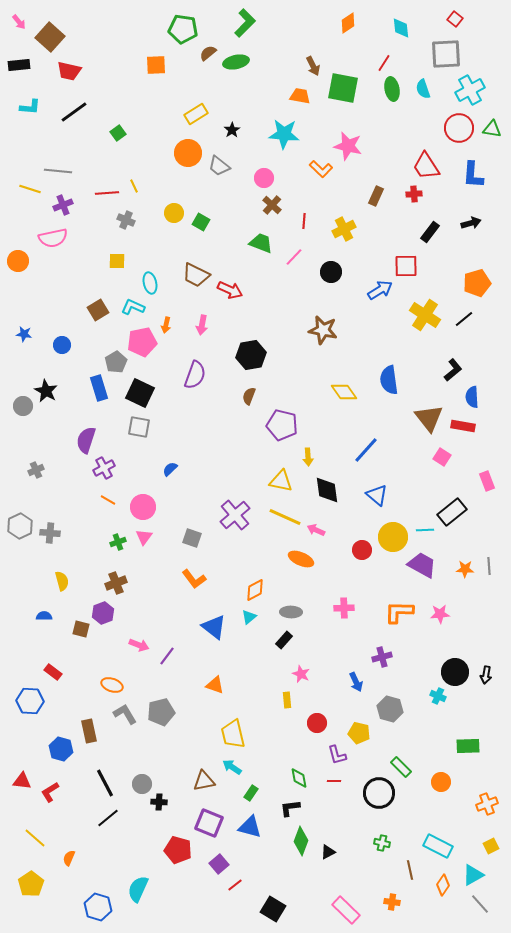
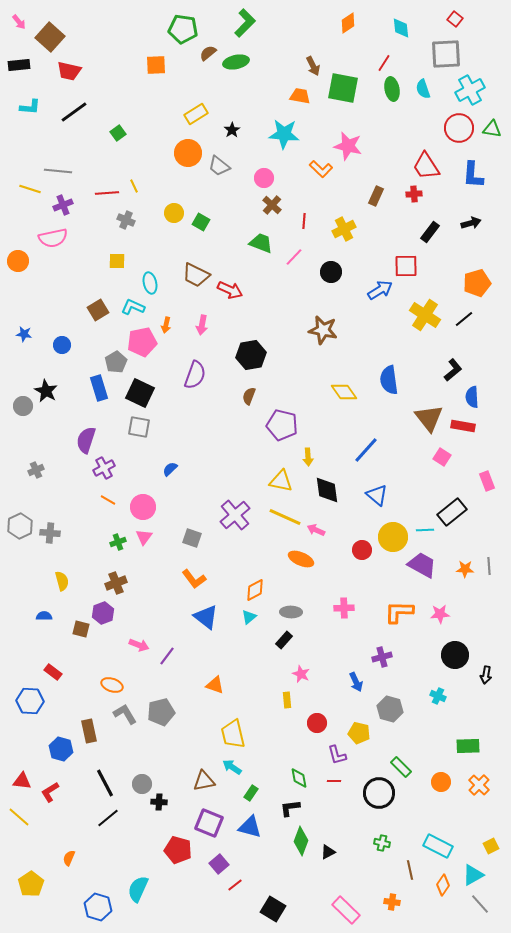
blue triangle at (214, 627): moved 8 px left, 10 px up
black circle at (455, 672): moved 17 px up
orange cross at (487, 804): moved 8 px left, 19 px up; rotated 25 degrees counterclockwise
yellow line at (35, 838): moved 16 px left, 21 px up
